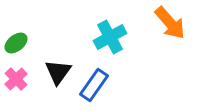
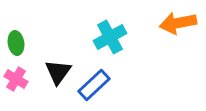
orange arrow: moved 8 px right; rotated 120 degrees clockwise
green ellipse: rotated 60 degrees counterclockwise
pink cross: rotated 15 degrees counterclockwise
blue rectangle: rotated 12 degrees clockwise
